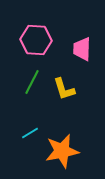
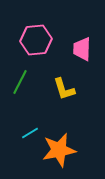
pink hexagon: rotated 8 degrees counterclockwise
green line: moved 12 px left
orange star: moved 3 px left, 1 px up
